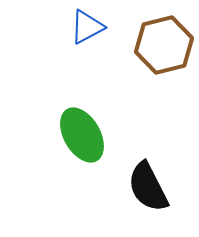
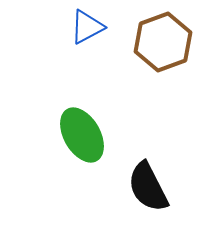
brown hexagon: moved 1 px left, 3 px up; rotated 6 degrees counterclockwise
